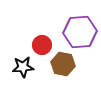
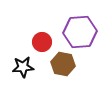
red circle: moved 3 px up
